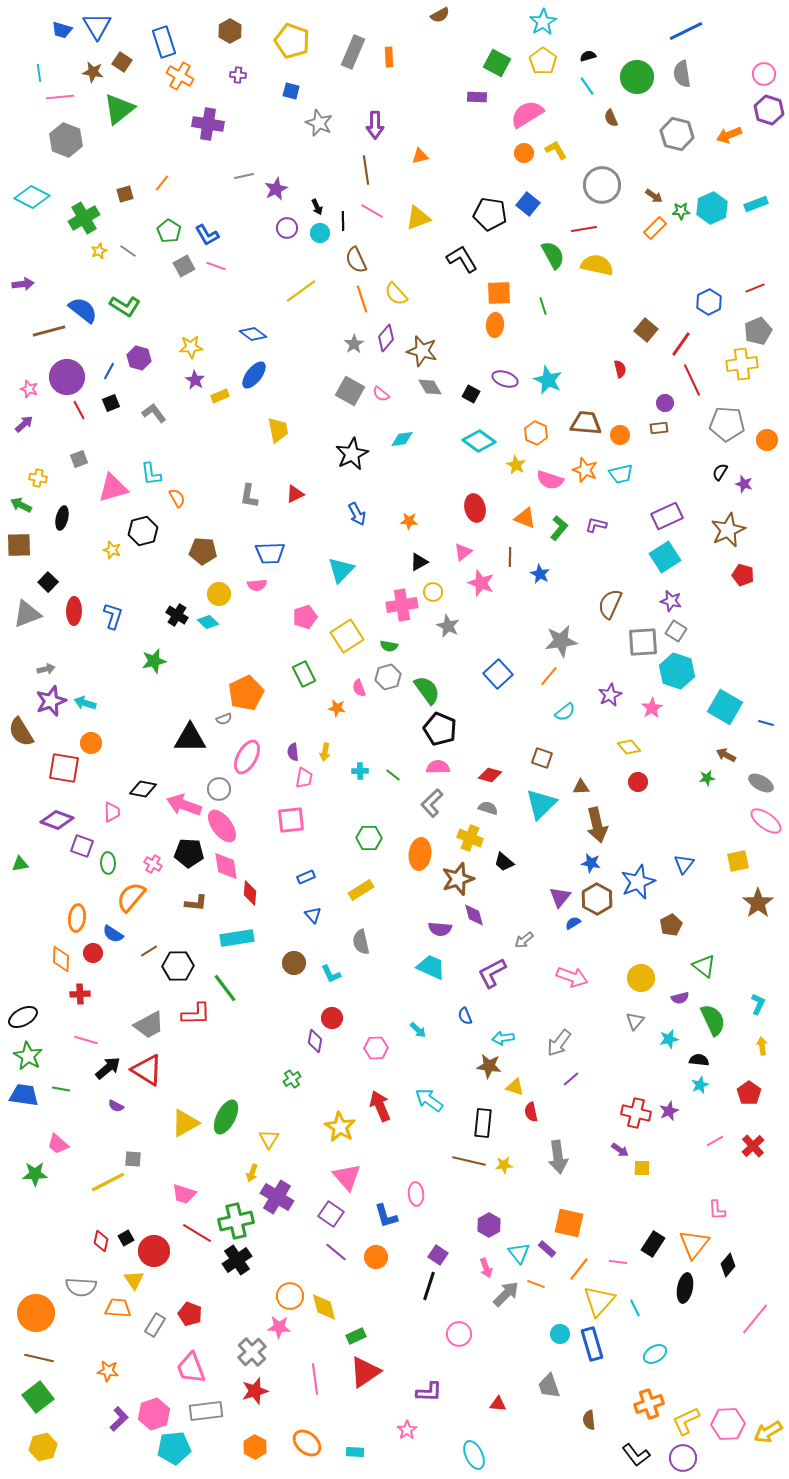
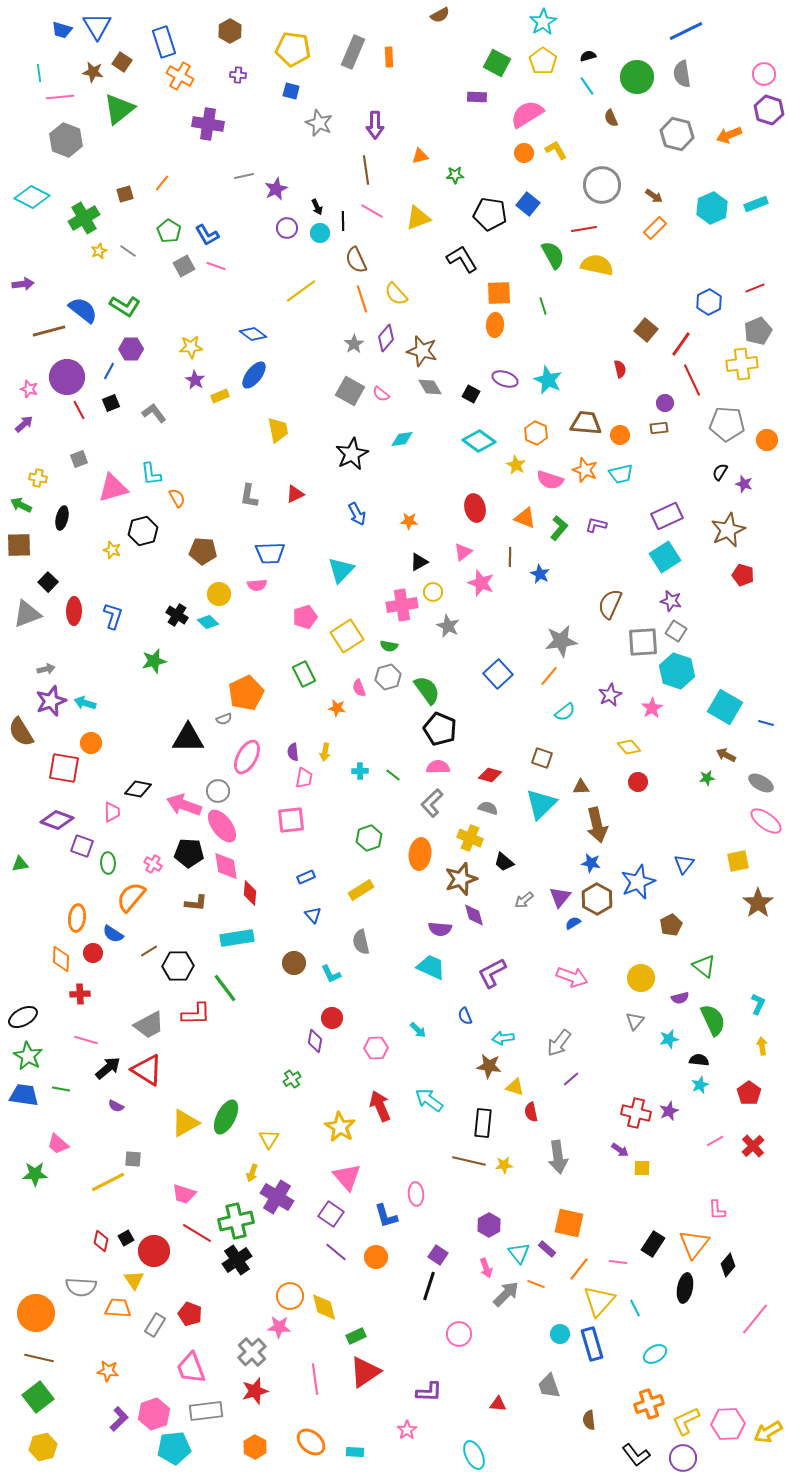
yellow pentagon at (292, 41): moved 1 px right, 8 px down; rotated 12 degrees counterclockwise
green star at (681, 211): moved 226 px left, 36 px up
purple hexagon at (139, 358): moved 8 px left, 9 px up; rotated 15 degrees counterclockwise
black triangle at (190, 738): moved 2 px left
black diamond at (143, 789): moved 5 px left
gray circle at (219, 789): moved 1 px left, 2 px down
green hexagon at (369, 838): rotated 20 degrees counterclockwise
brown star at (458, 879): moved 3 px right
gray arrow at (524, 940): moved 40 px up
orange ellipse at (307, 1443): moved 4 px right, 1 px up
